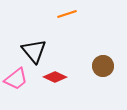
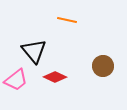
orange line: moved 6 px down; rotated 30 degrees clockwise
pink trapezoid: moved 1 px down
